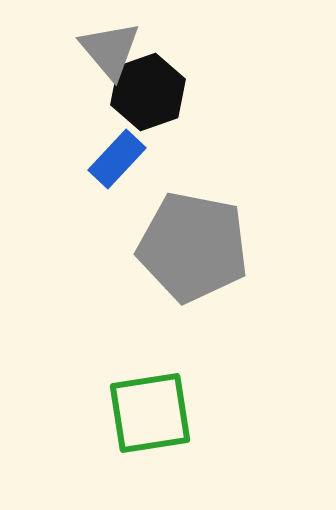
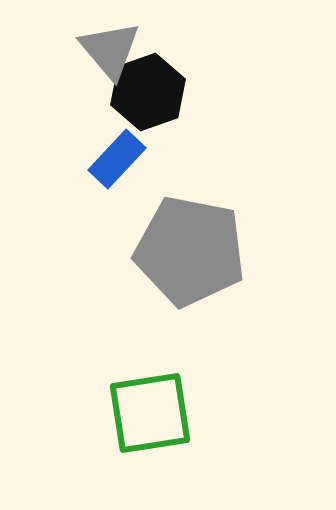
gray pentagon: moved 3 px left, 4 px down
